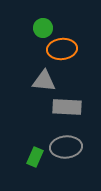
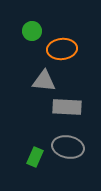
green circle: moved 11 px left, 3 px down
gray ellipse: moved 2 px right; rotated 16 degrees clockwise
